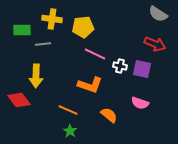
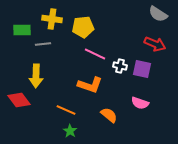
orange line: moved 2 px left
